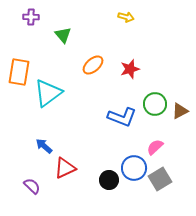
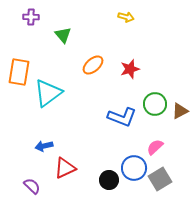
blue arrow: rotated 54 degrees counterclockwise
